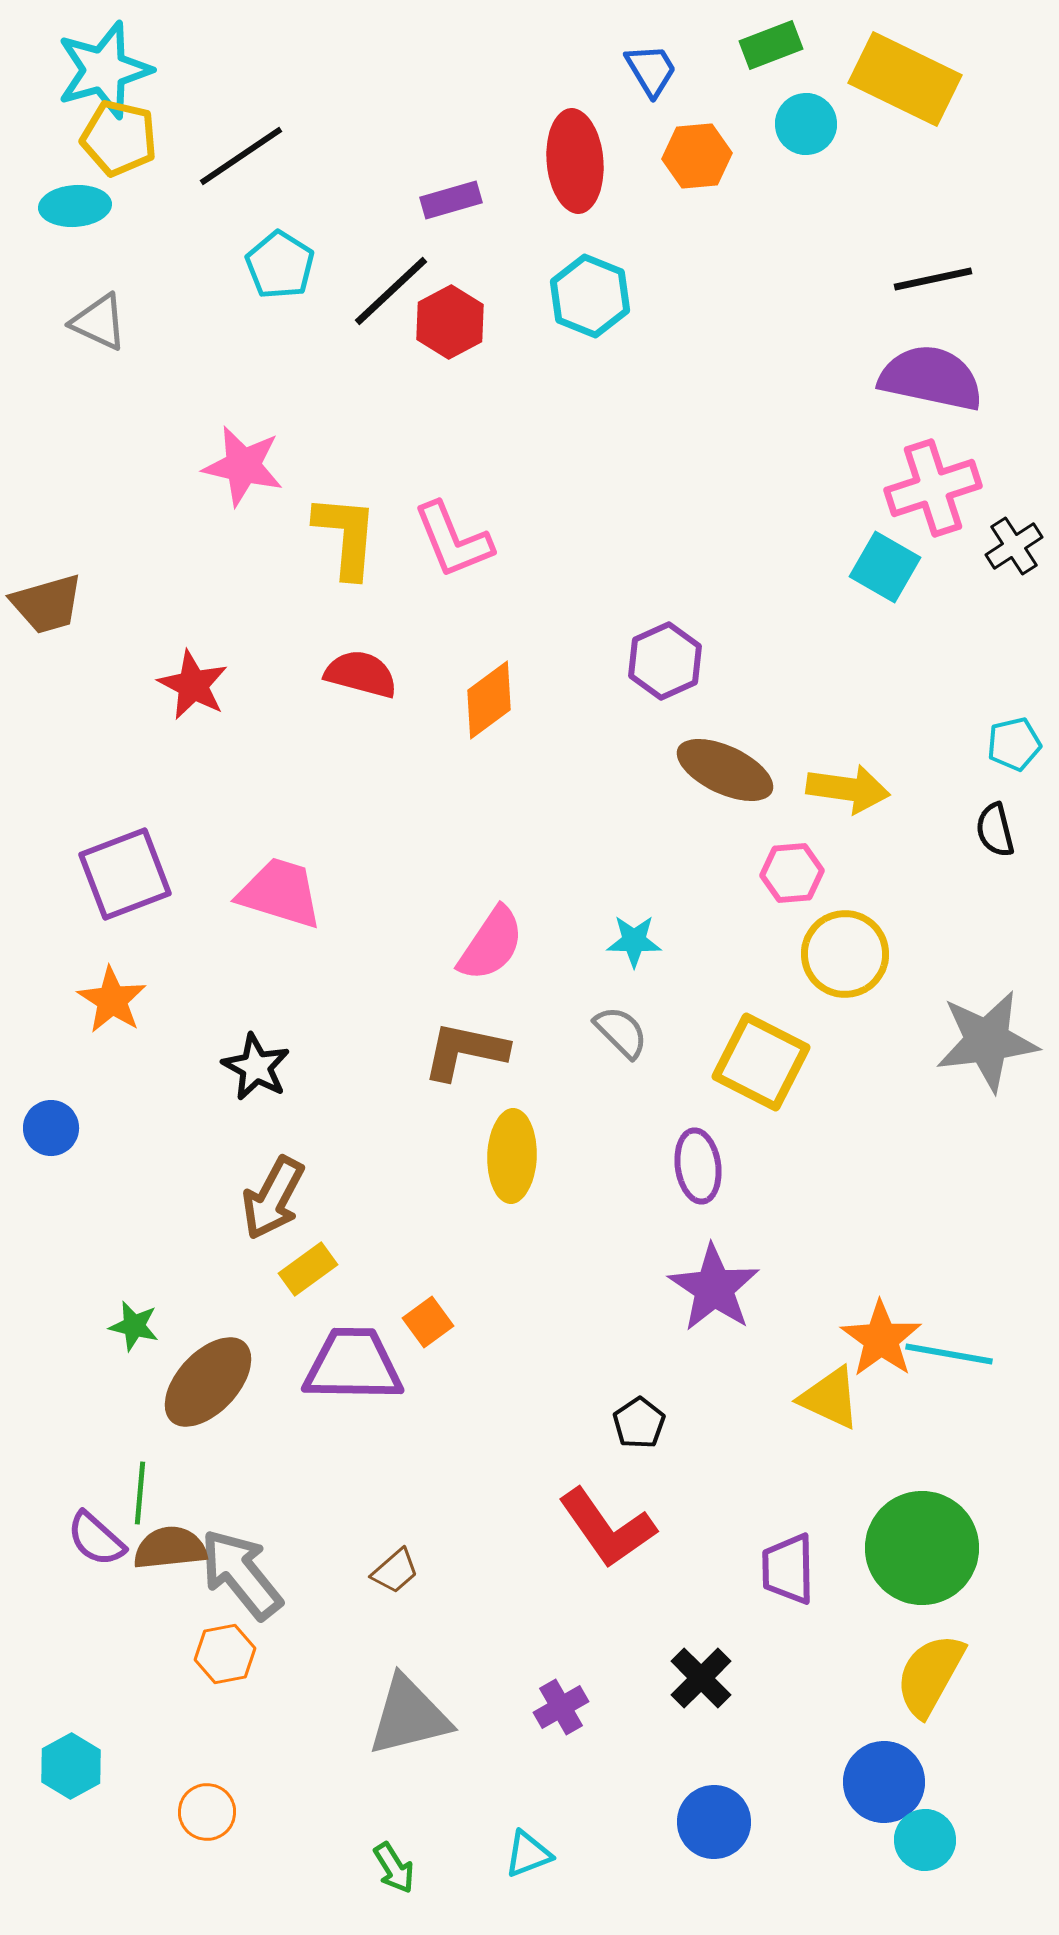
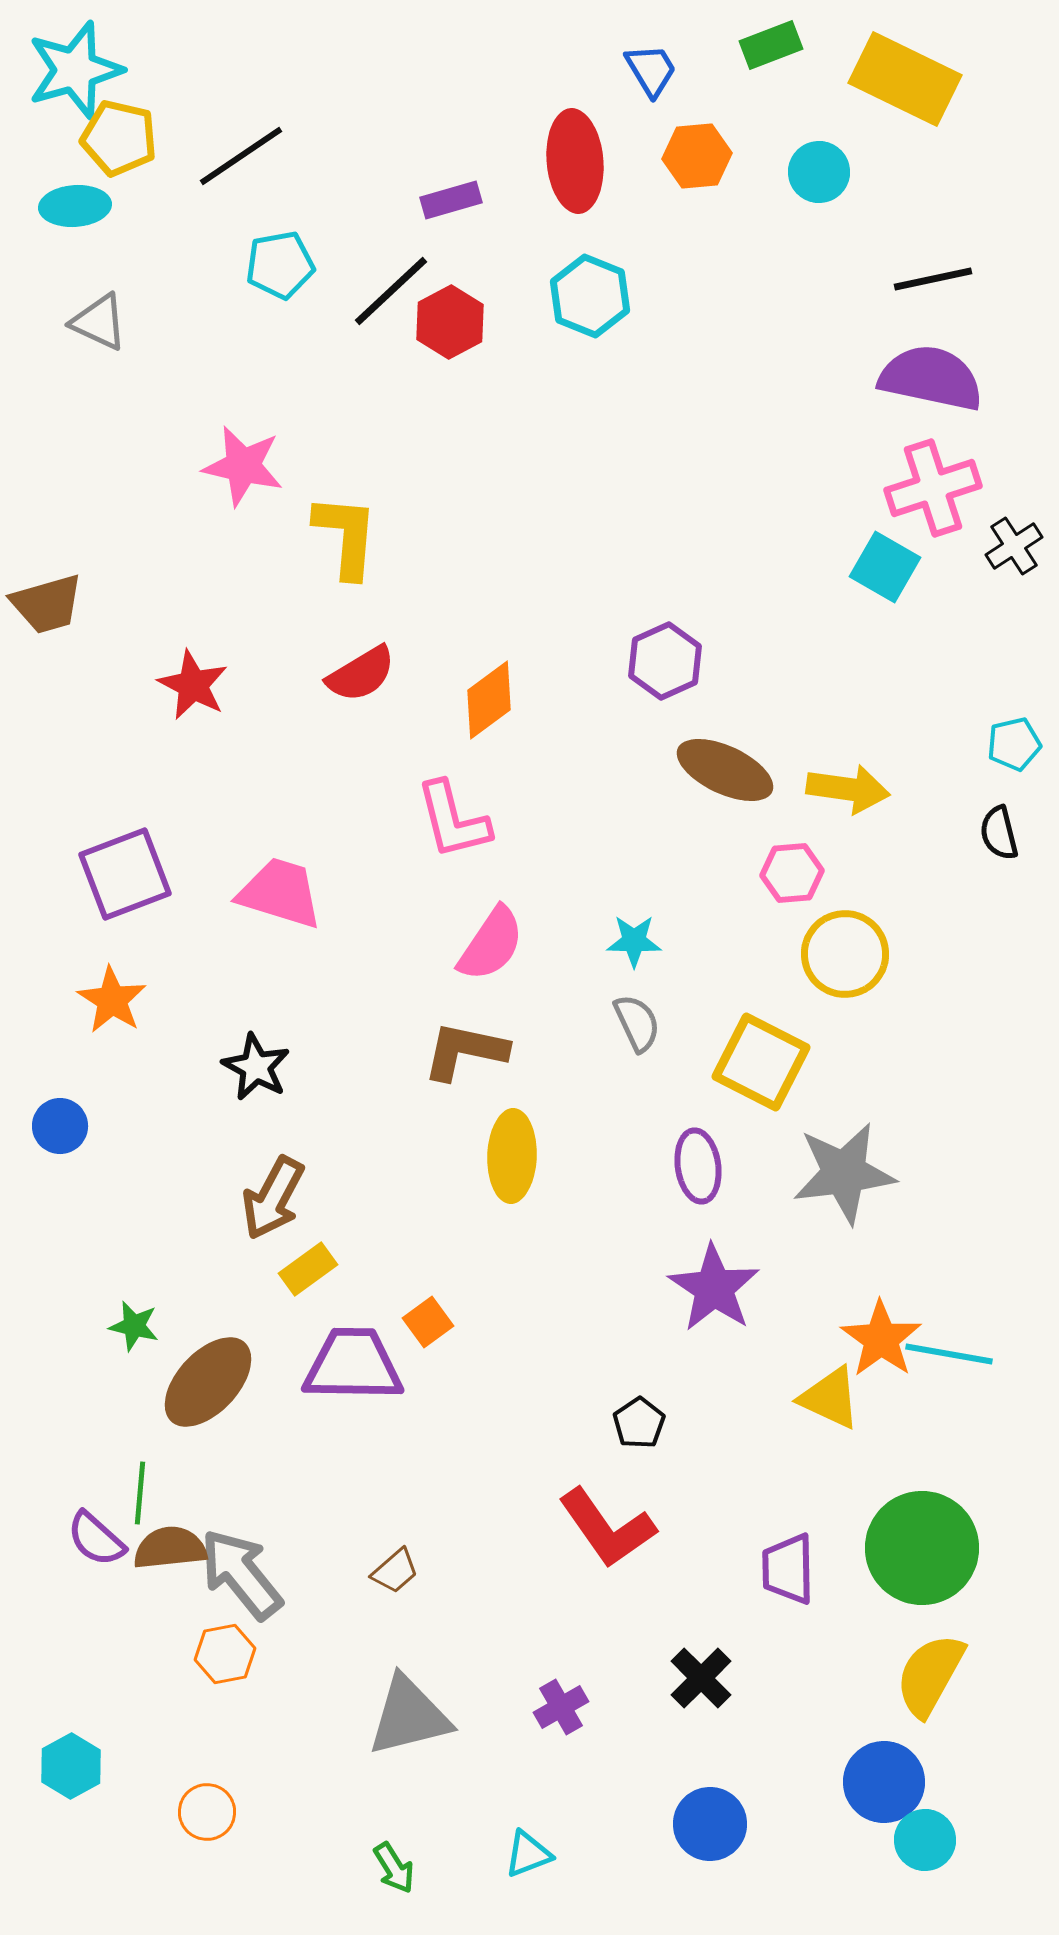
cyan star at (104, 70): moved 29 px left
cyan circle at (806, 124): moved 13 px right, 48 px down
cyan pentagon at (280, 265): rotated 30 degrees clockwise
pink L-shape at (453, 540): moved 280 px down; rotated 8 degrees clockwise
red semicircle at (361, 674): rotated 134 degrees clockwise
black semicircle at (995, 830): moved 4 px right, 3 px down
gray semicircle at (621, 1032): moved 16 px right, 9 px up; rotated 20 degrees clockwise
gray star at (987, 1041): moved 143 px left, 132 px down
blue circle at (51, 1128): moved 9 px right, 2 px up
blue circle at (714, 1822): moved 4 px left, 2 px down
